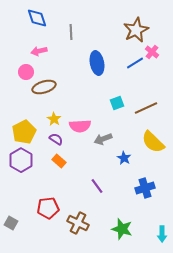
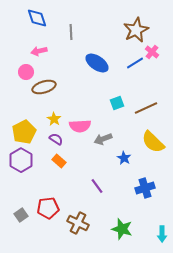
blue ellipse: rotated 45 degrees counterclockwise
gray square: moved 10 px right, 8 px up; rotated 24 degrees clockwise
